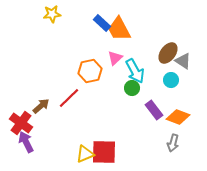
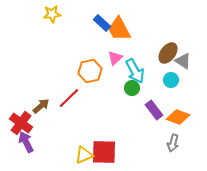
yellow triangle: moved 1 px left, 1 px down
